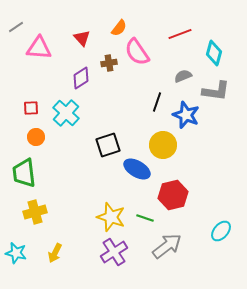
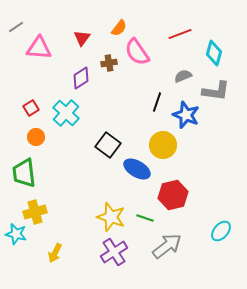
red triangle: rotated 18 degrees clockwise
red square: rotated 28 degrees counterclockwise
black square: rotated 35 degrees counterclockwise
cyan star: moved 19 px up
